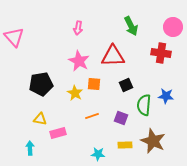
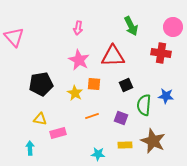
pink star: moved 1 px up
